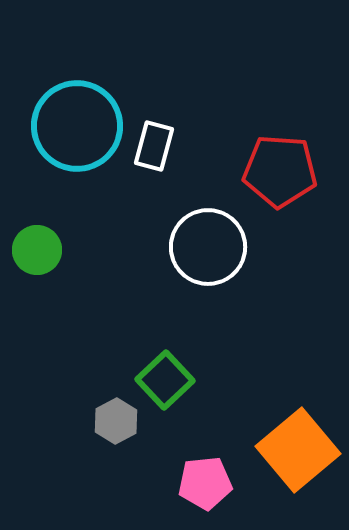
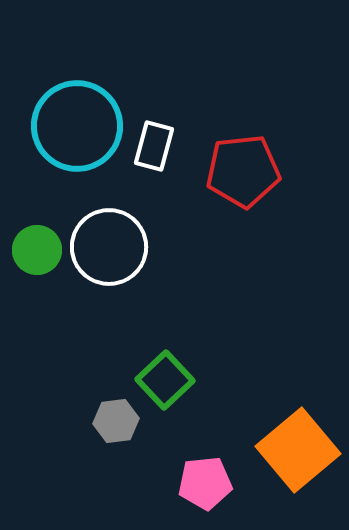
red pentagon: moved 37 px left; rotated 10 degrees counterclockwise
white circle: moved 99 px left
gray hexagon: rotated 21 degrees clockwise
